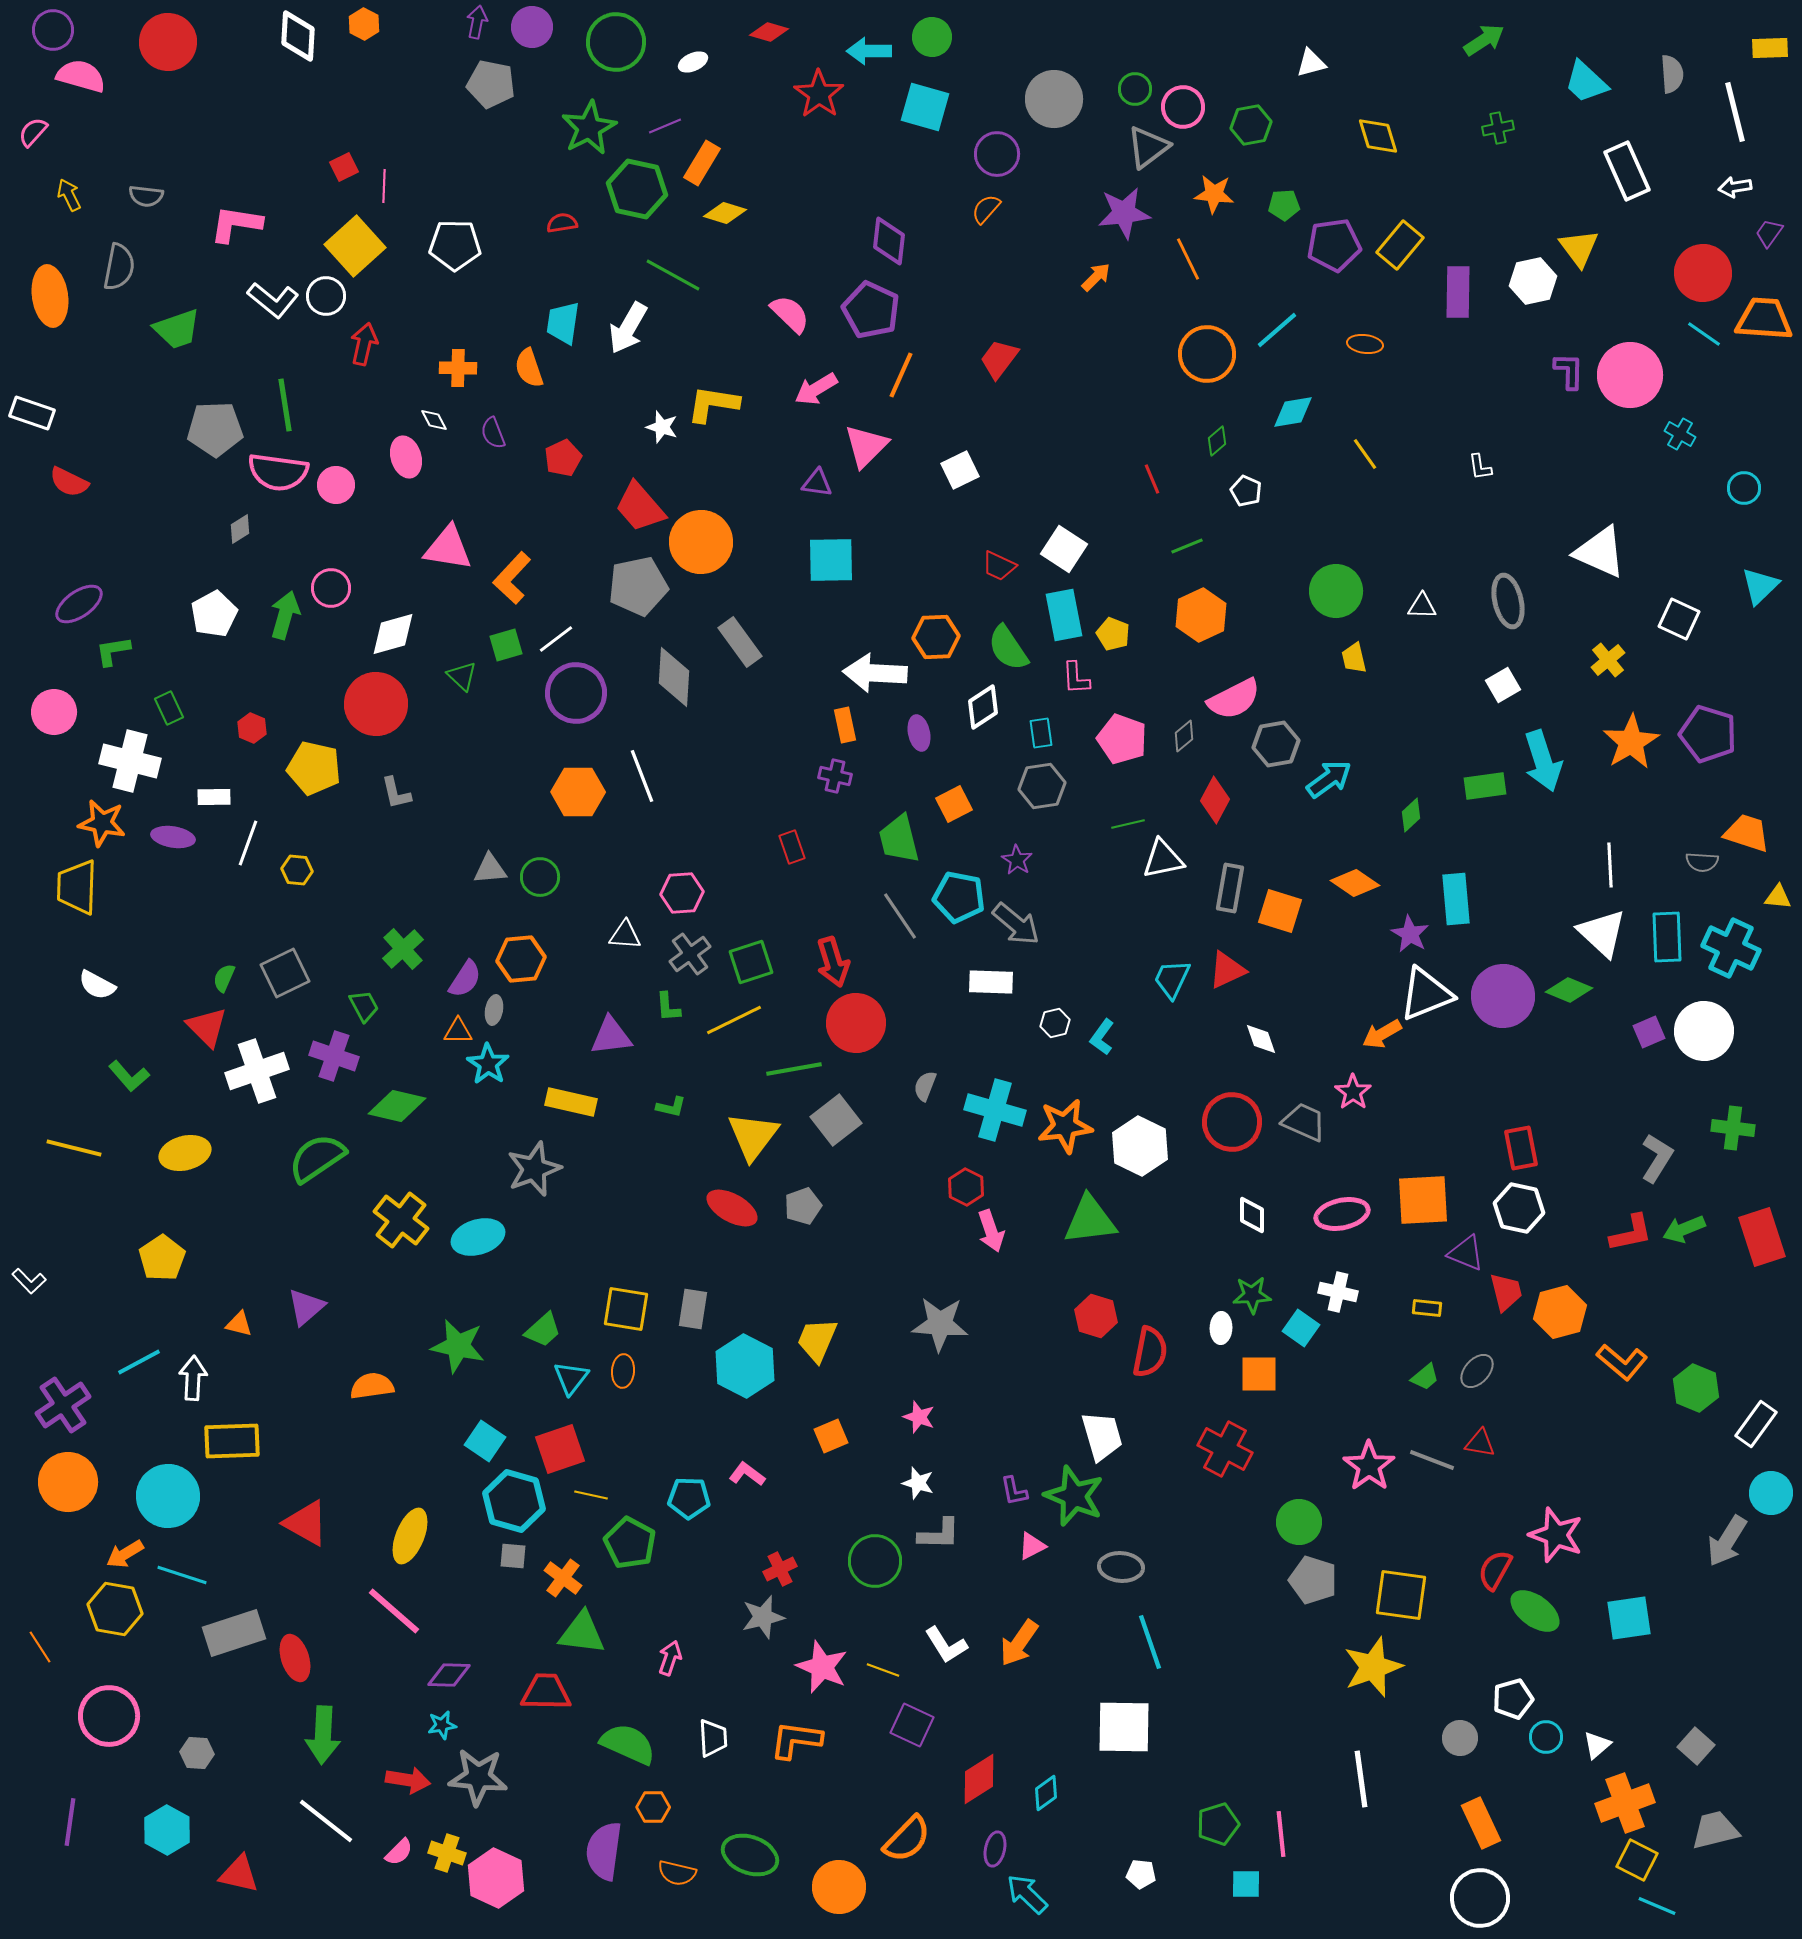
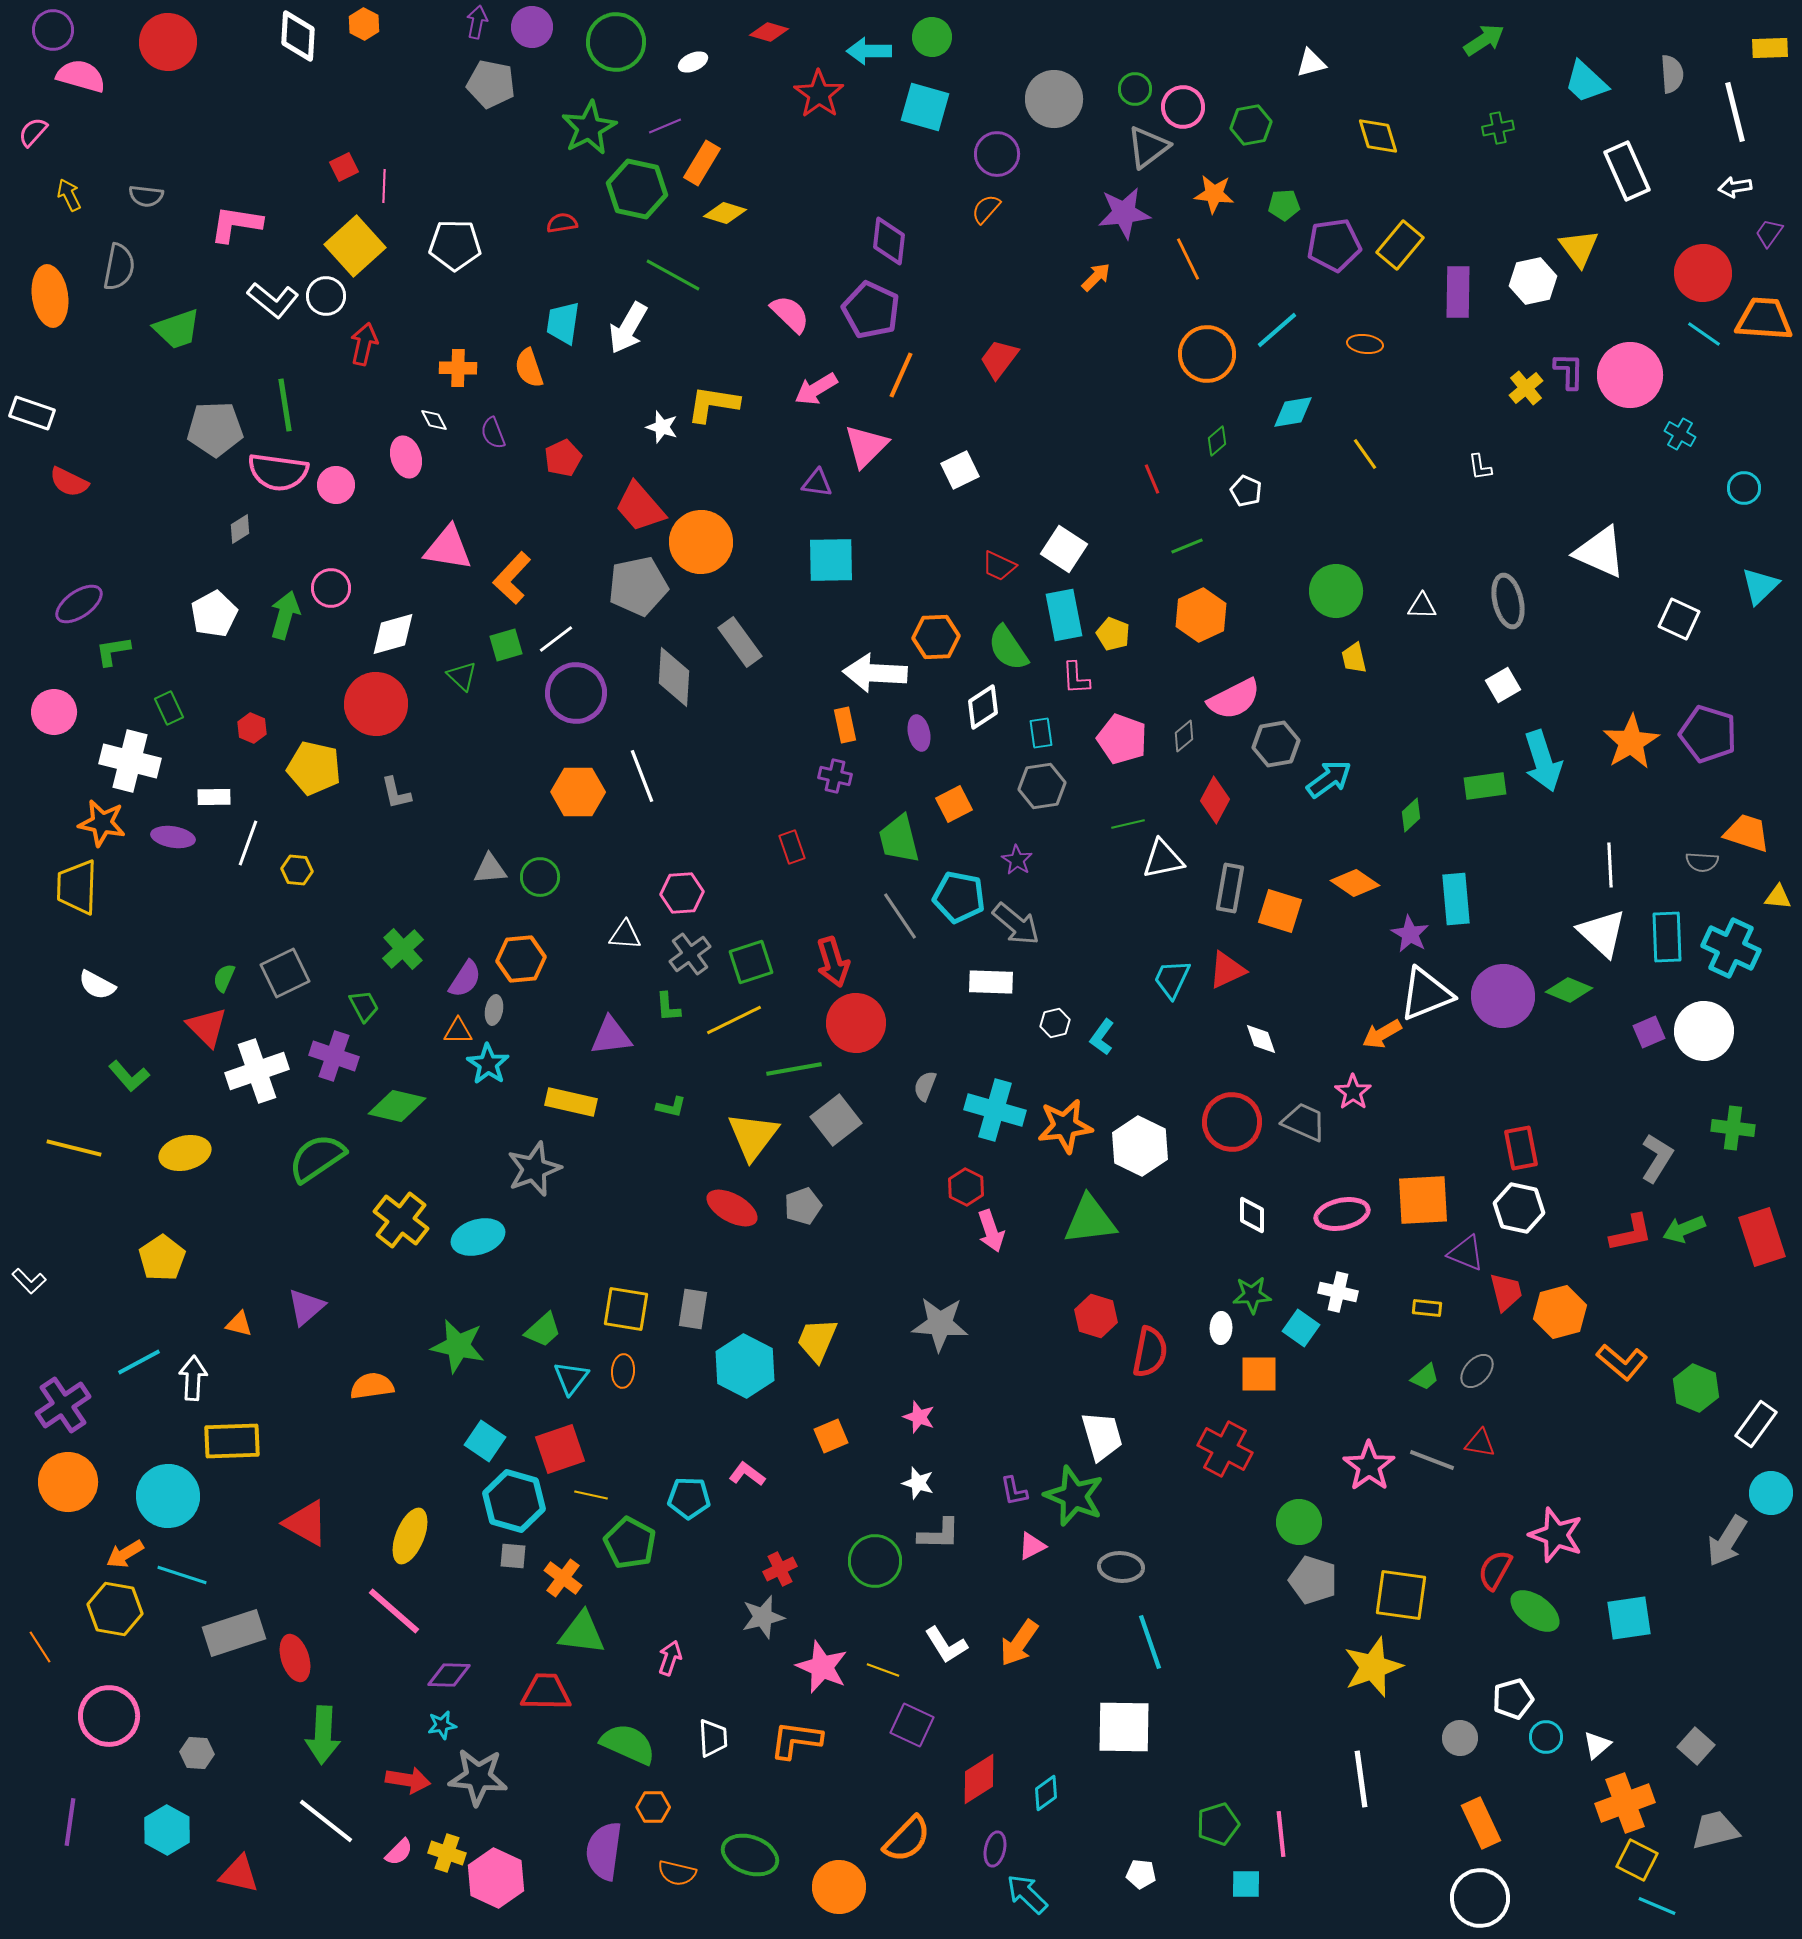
yellow cross at (1608, 660): moved 82 px left, 272 px up
